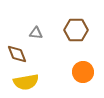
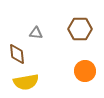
brown hexagon: moved 4 px right, 1 px up
brown diamond: rotated 15 degrees clockwise
orange circle: moved 2 px right, 1 px up
